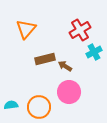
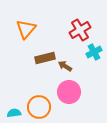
brown rectangle: moved 1 px up
cyan semicircle: moved 3 px right, 8 px down
